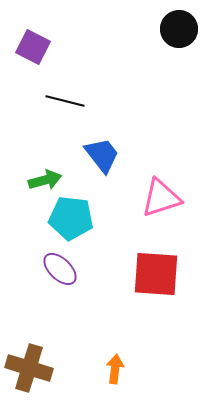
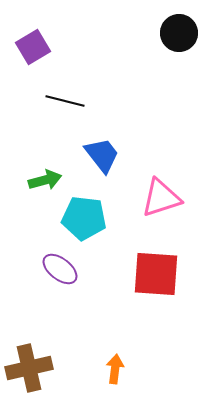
black circle: moved 4 px down
purple square: rotated 32 degrees clockwise
cyan pentagon: moved 13 px right
purple ellipse: rotated 6 degrees counterclockwise
brown cross: rotated 30 degrees counterclockwise
